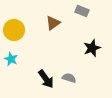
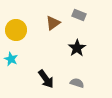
gray rectangle: moved 3 px left, 4 px down
yellow circle: moved 2 px right
black star: moved 15 px left; rotated 12 degrees counterclockwise
gray semicircle: moved 8 px right, 5 px down
